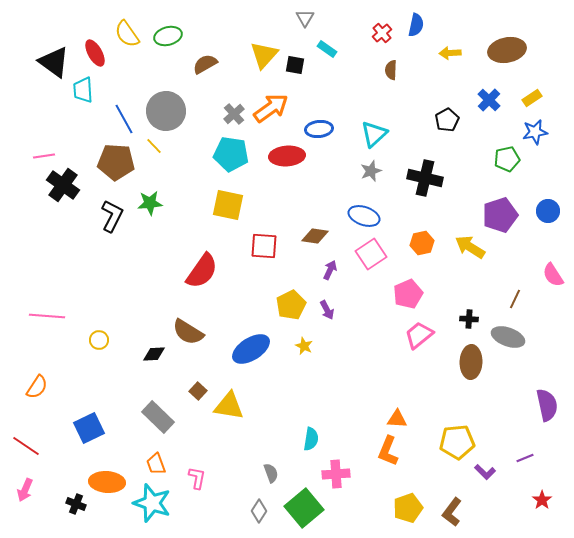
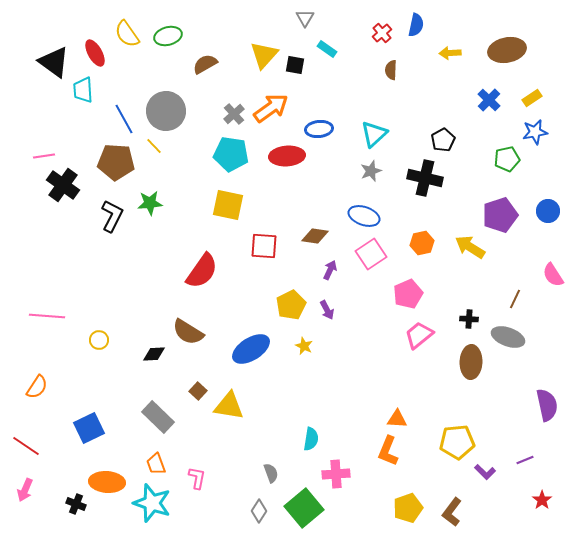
black pentagon at (447, 120): moved 4 px left, 20 px down
purple line at (525, 458): moved 2 px down
